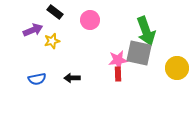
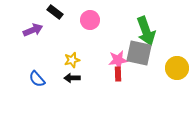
yellow star: moved 20 px right, 19 px down
blue semicircle: rotated 60 degrees clockwise
